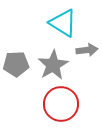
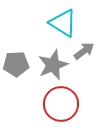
gray arrow: moved 3 px left, 1 px down; rotated 30 degrees counterclockwise
gray star: rotated 8 degrees clockwise
